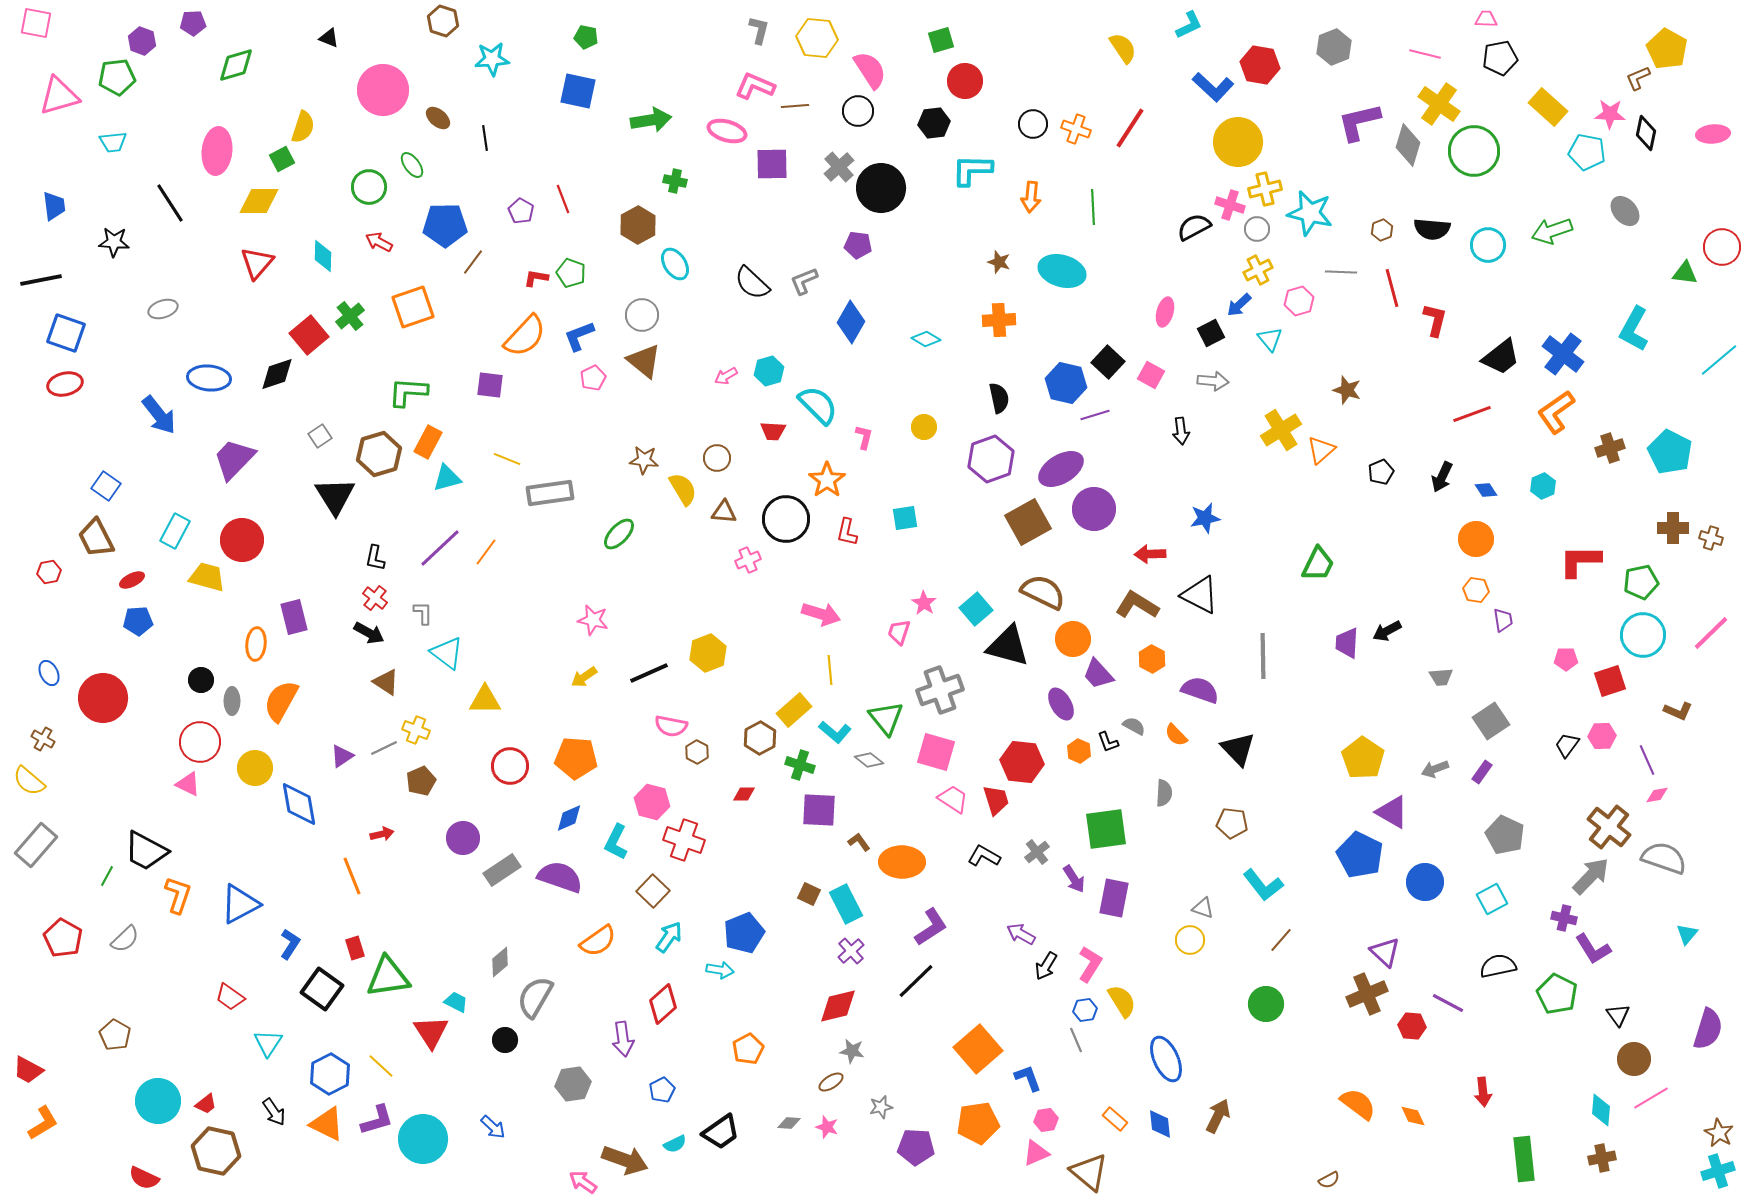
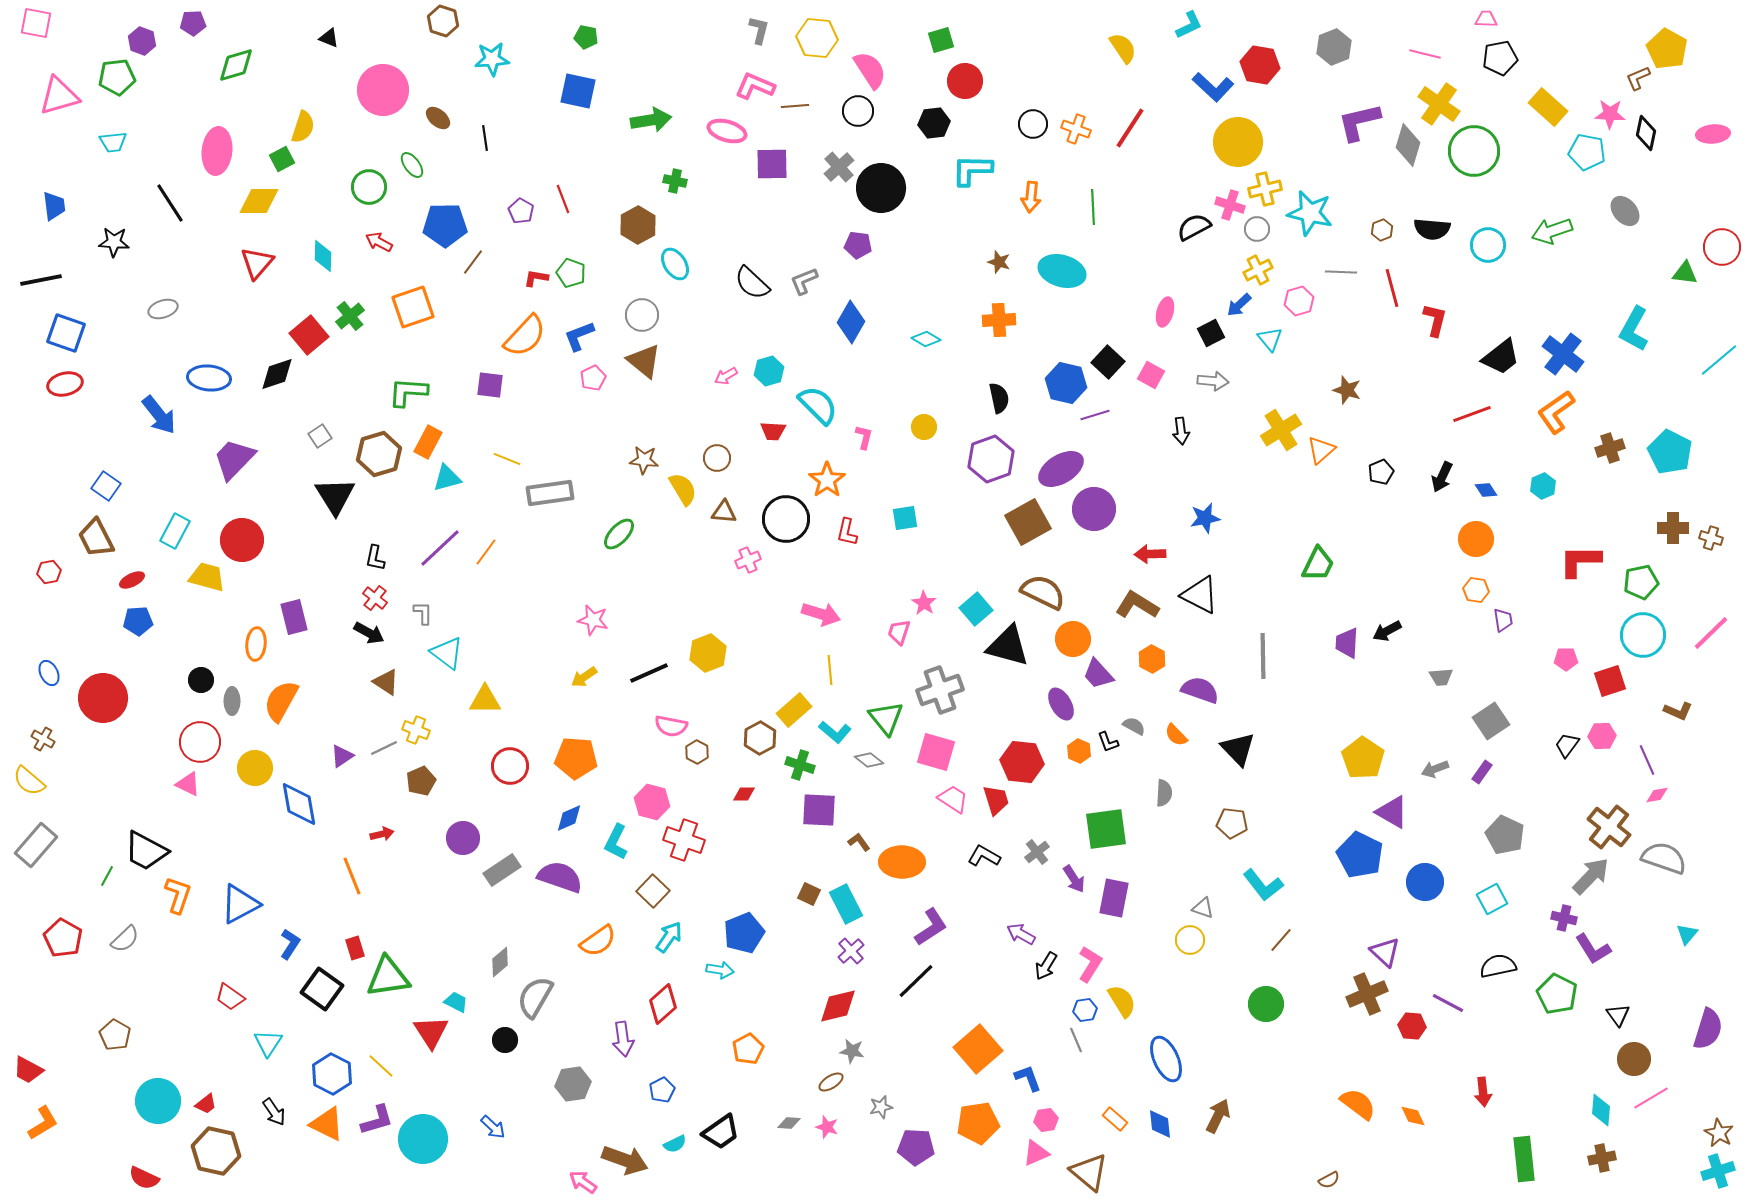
blue hexagon at (330, 1074): moved 2 px right; rotated 6 degrees counterclockwise
